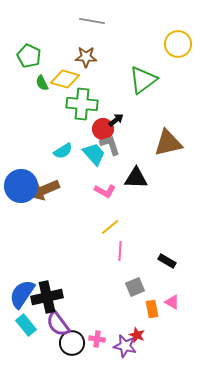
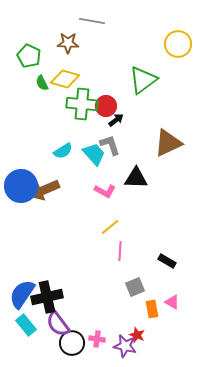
brown star: moved 18 px left, 14 px up
red circle: moved 3 px right, 23 px up
brown triangle: rotated 12 degrees counterclockwise
